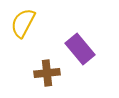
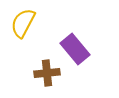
purple rectangle: moved 5 px left
